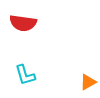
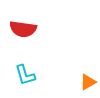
red semicircle: moved 6 px down
